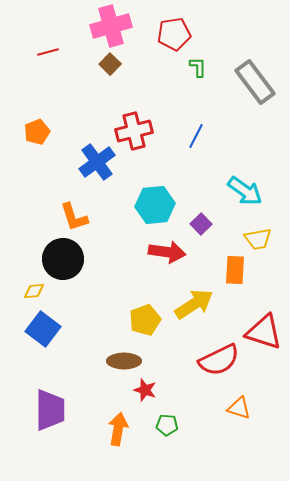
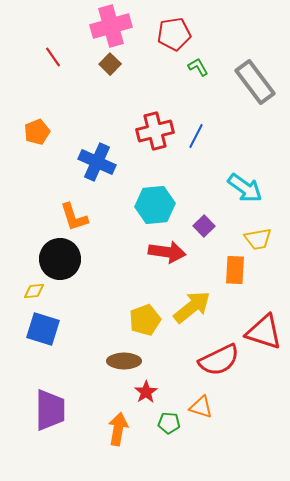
red line: moved 5 px right, 5 px down; rotated 70 degrees clockwise
green L-shape: rotated 30 degrees counterclockwise
red cross: moved 21 px right
blue cross: rotated 30 degrees counterclockwise
cyan arrow: moved 3 px up
purple square: moved 3 px right, 2 px down
black circle: moved 3 px left
yellow arrow: moved 2 px left, 3 px down; rotated 6 degrees counterclockwise
blue square: rotated 20 degrees counterclockwise
red star: moved 1 px right, 2 px down; rotated 20 degrees clockwise
orange triangle: moved 38 px left, 1 px up
green pentagon: moved 2 px right, 2 px up
